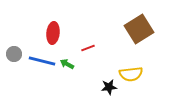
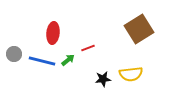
green arrow: moved 1 px right, 4 px up; rotated 112 degrees clockwise
black star: moved 6 px left, 8 px up
